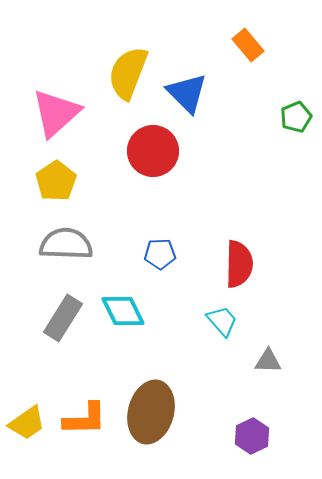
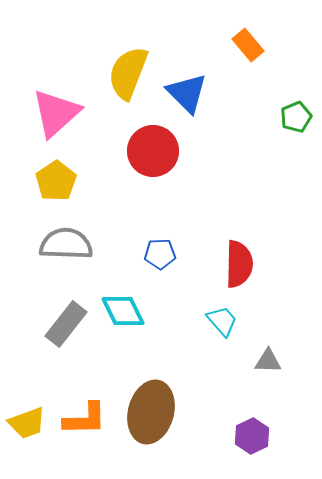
gray rectangle: moved 3 px right, 6 px down; rotated 6 degrees clockwise
yellow trapezoid: rotated 15 degrees clockwise
